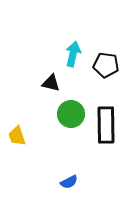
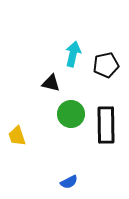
black pentagon: rotated 20 degrees counterclockwise
